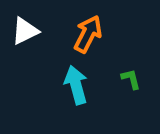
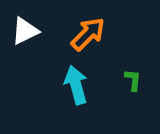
orange arrow: rotated 18 degrees clockwise
green L-shape: moved 2 px right, 1 px down; rotated 20 degrees clockwise
